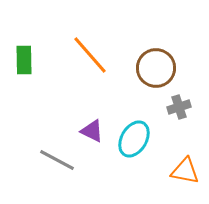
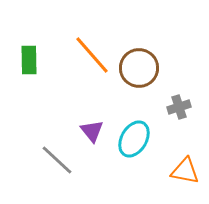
orange line: moved 2 px right
green rectangle: moved 5 px right
brown circle: moved 17 px left
purple triangle: rotated 25 degrees clockwise
gray line: rotated 15 degrees clockwise
